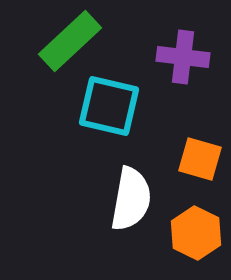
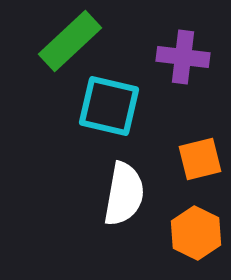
orange square: rotated 30 degrees counterclockwise
white semicircle: moved 7 px left, 5 px up
